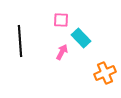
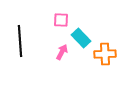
orange cross: moved 19 px up; rotated 20 degrees clockwise
